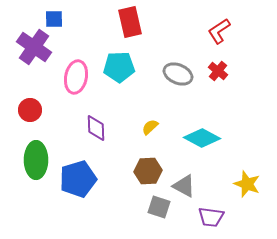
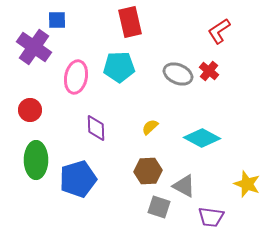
blue square: moved 3 px right, 1 px down
red cross: moved 9 px left
